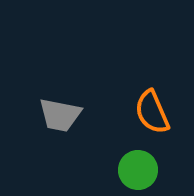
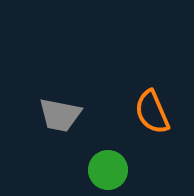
green circle: moved 30 px left
